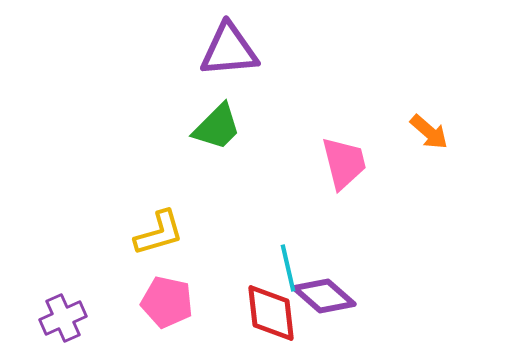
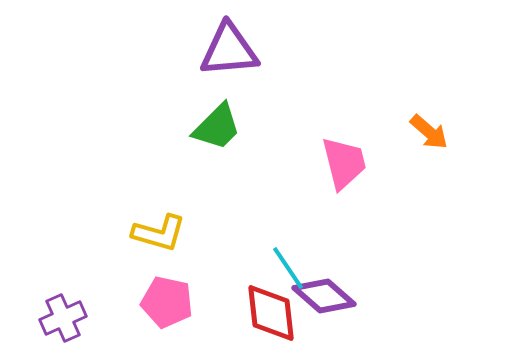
yellow L-shape: rotated 32 degrees clockwise
cyan line: rotated 21 degrees counterclockwise
